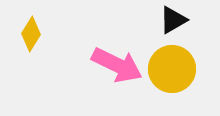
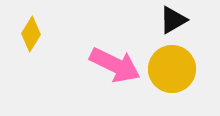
pink arrow: moved 2 px left
